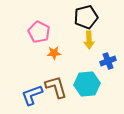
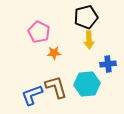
blue cross: moved 3 px down; rotated 14 degrees clockwise
